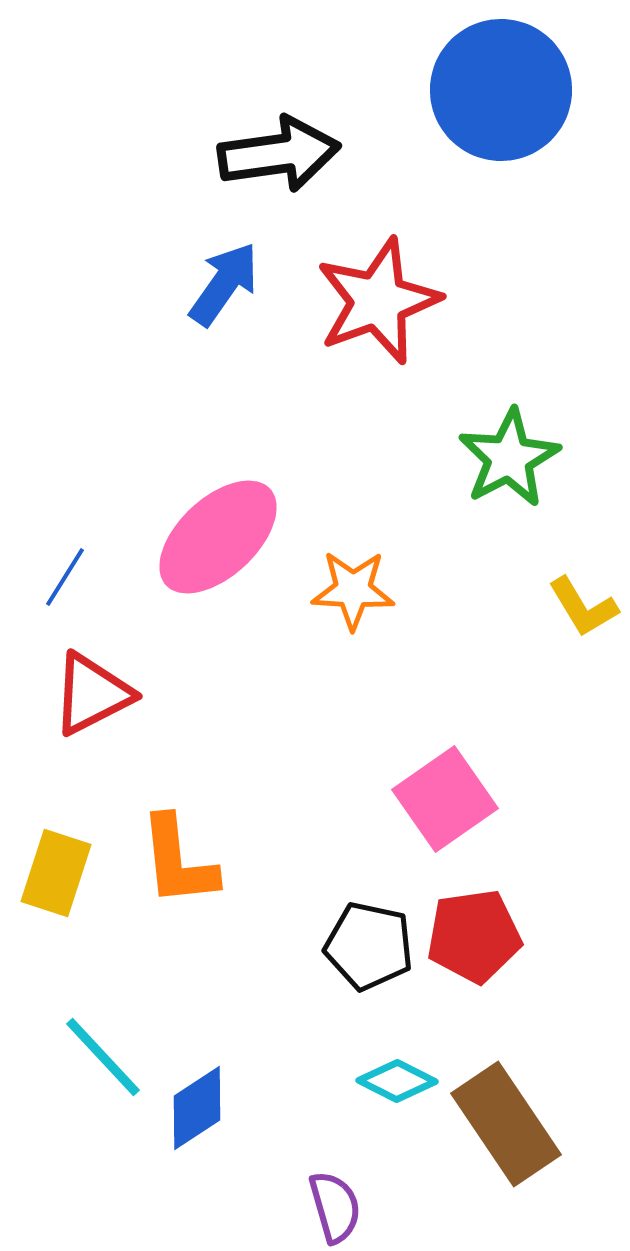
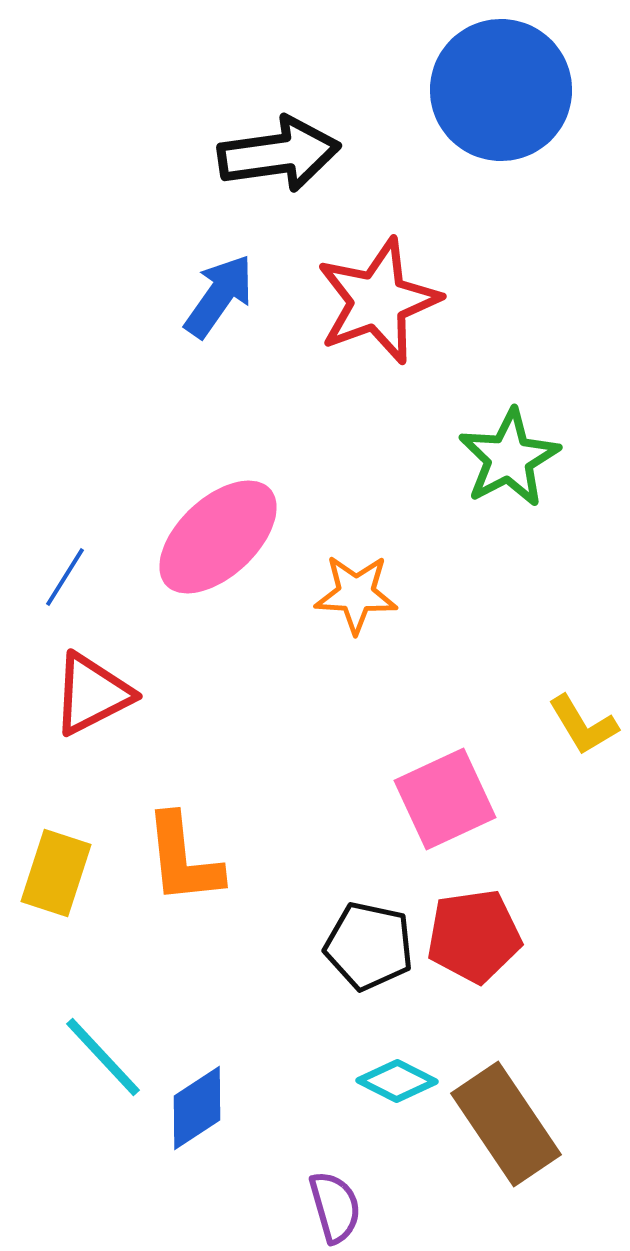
blue arrow: moved 5 px left, 12 px down
orange star: moved 3 px right, 4 px down
yellow L-shape: moved 118 px down
pink square: rotated 10 degrees clockwise
orange L-shape: moved 5 px right, 2 px up
